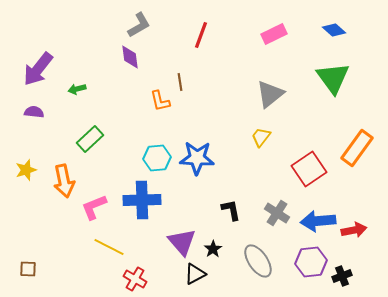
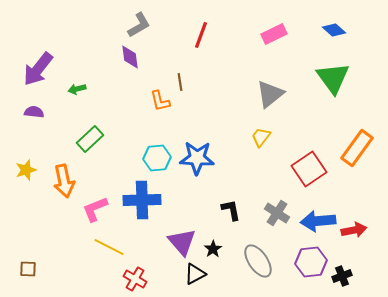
pink L-shape: moved 1 px right, 2 px down
